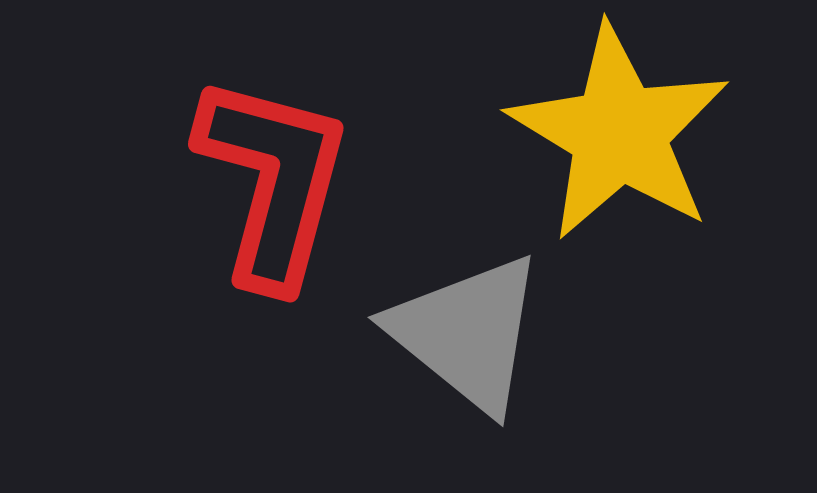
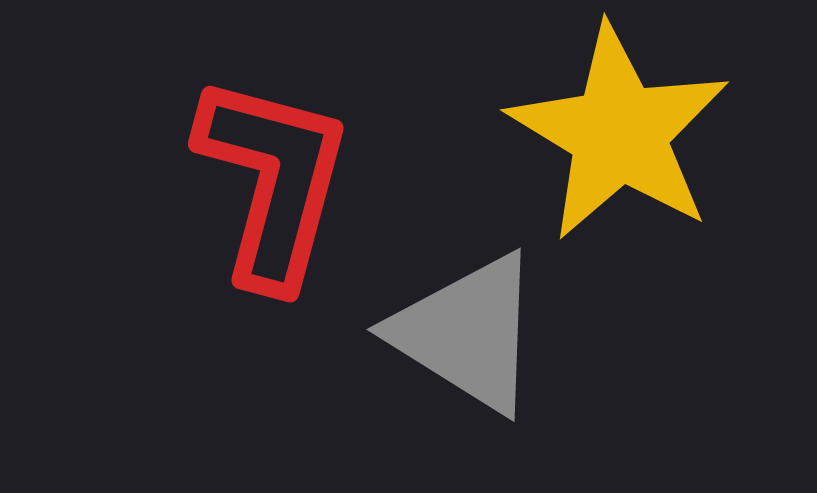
gray triangle: rotated 7 degrees counterclockwise
